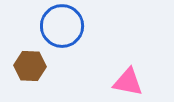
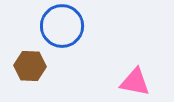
pink triangle: moved 7 px right
